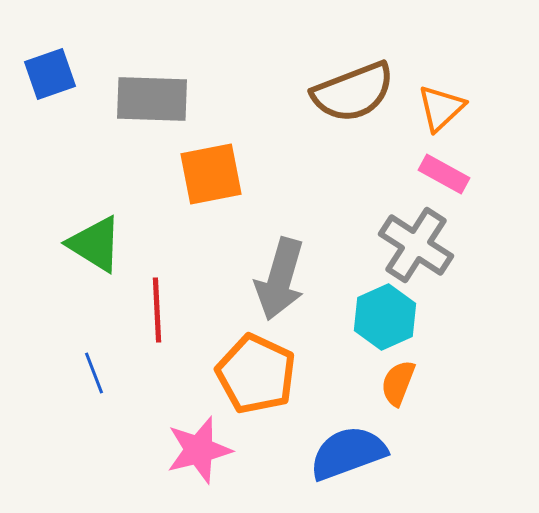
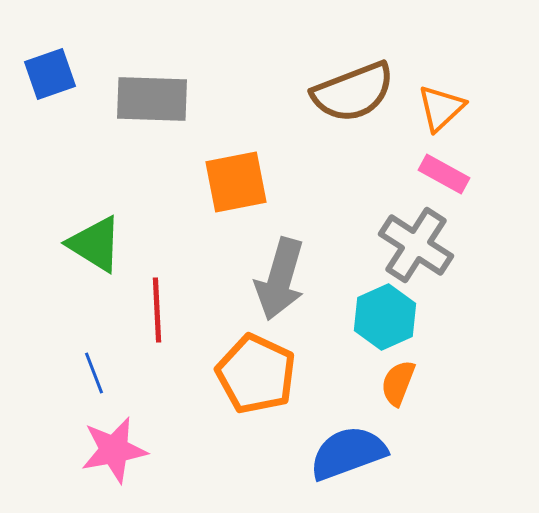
orange square: moved 25 px right, 8 px down
pink star: moved 85 px left; rotated 4 degrees clockwise
